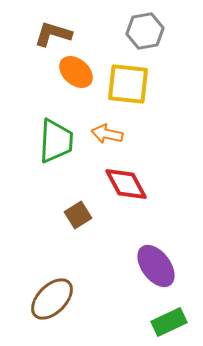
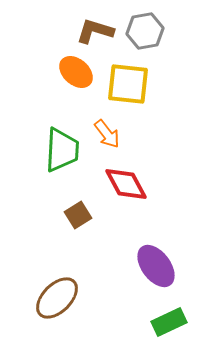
brown L-shape: moved 42 px right, 3 px up
orange arrow: rotated 140 degrees counterclockwise
green trapezoid: moved 6 px right, 9 px down
brown ellipse: moved 5 px right, 1 px up
